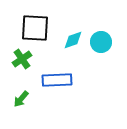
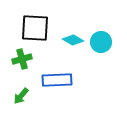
cyan diamond: rotated 50 degrees clockwise
green cross: rotated 18 degrees clockwise
green arrow: moved 3 px up
